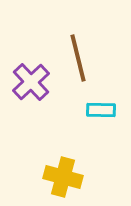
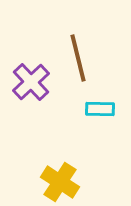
cyan rectangle: moved 1 px left, 1 px up
yellow cross: moved 3 px left, 5 px down; rotated 18 degrees clockwise
